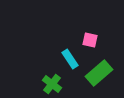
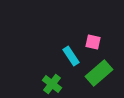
pink square: moved 3 px right, 2 px down
cyan rectangle: moved 1 px right, 3 px up
